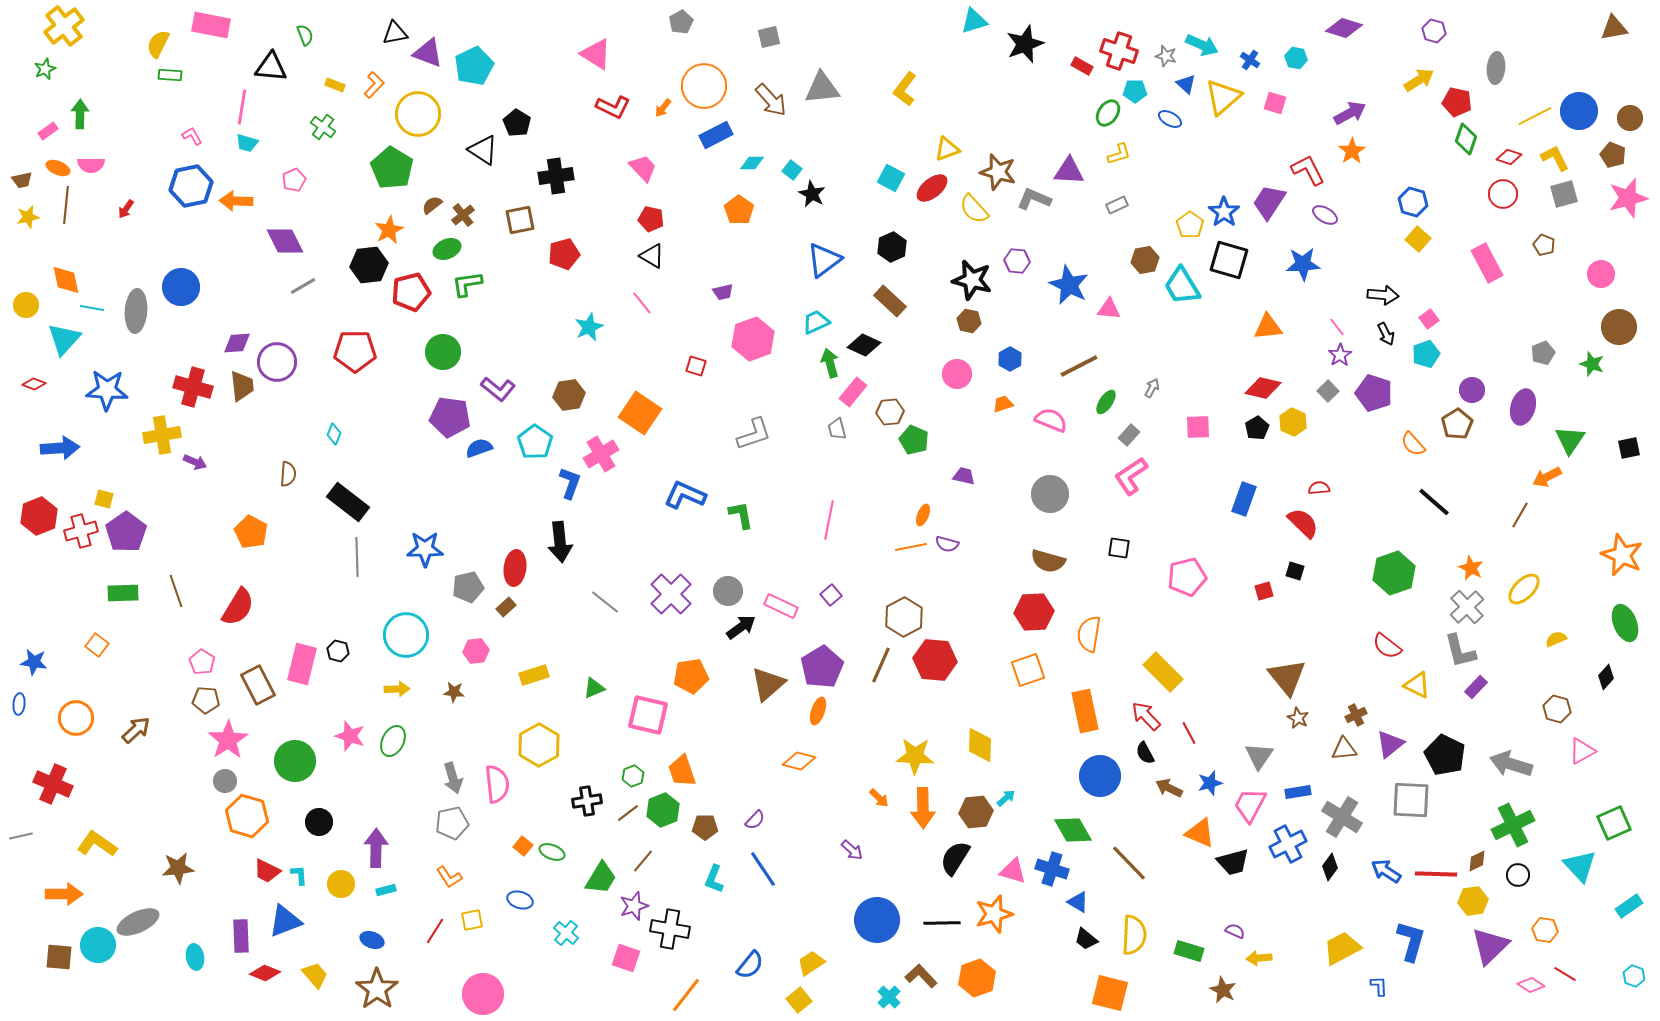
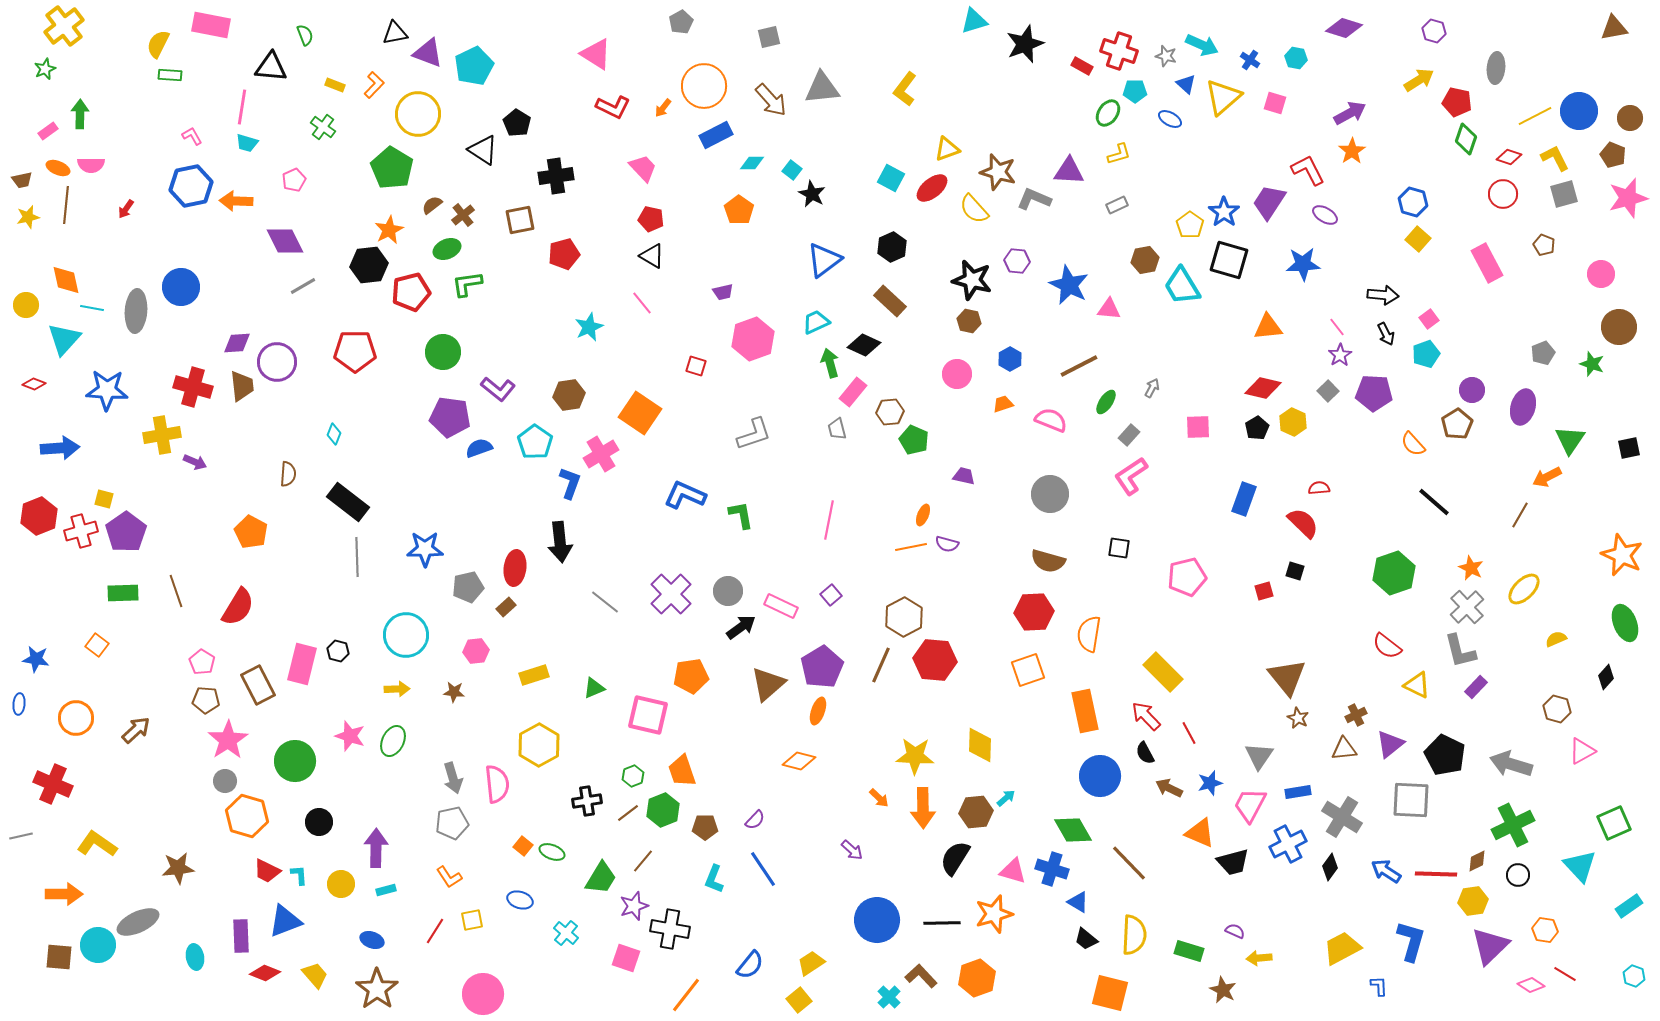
purple pentagon at (1374, 393): rotated 15 degrees counterclockwise
blue star at (34, 662): moved 2 px right, 3 px up
